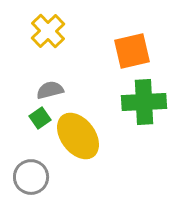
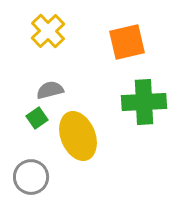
orange square: moved 5 px left, 9 px up
green square: moved 3 px left
yellow ellipse: rotated 15 degrees clockwise
